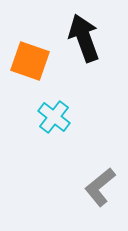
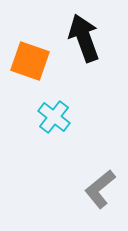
gray L-shape: moved 2 px down
